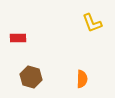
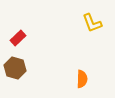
red rectangle: rotated 42 degrees counterclockwise
brown hexagon: moved 16 px left, 9 px up
